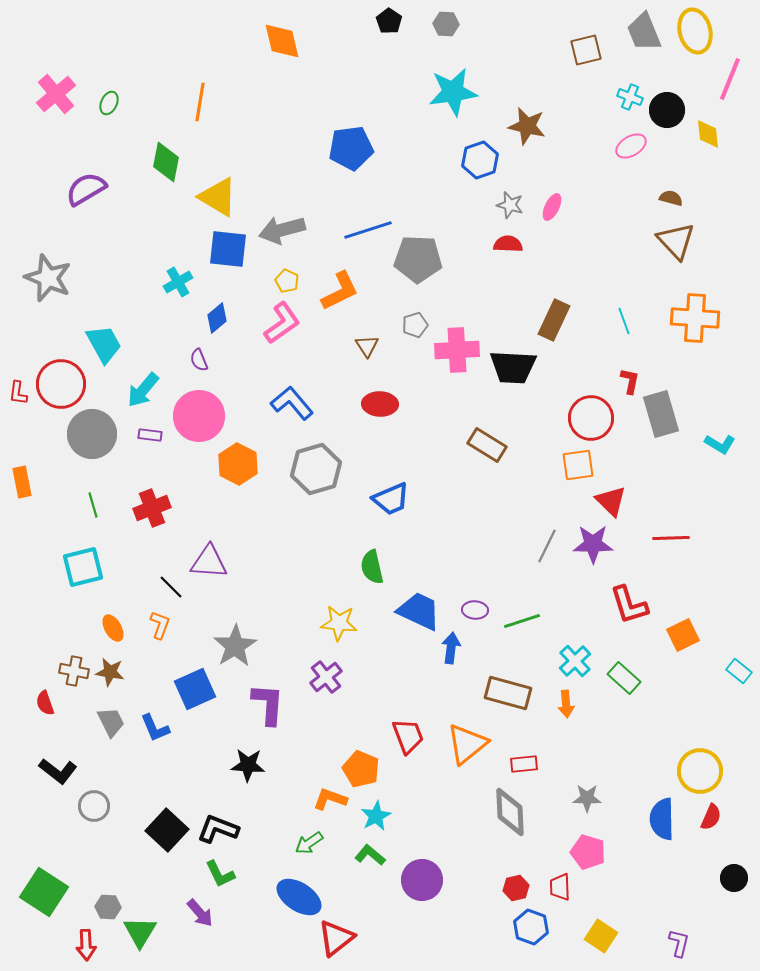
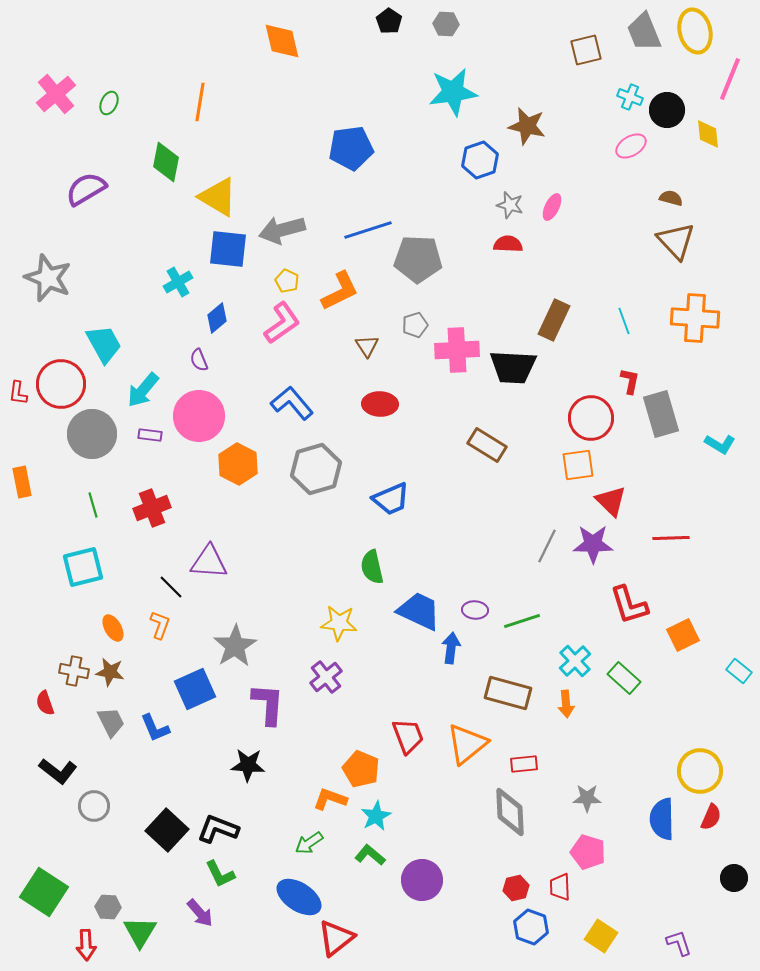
purple L-shape at (679, 943): rotated 32 degrees counterclockwise
